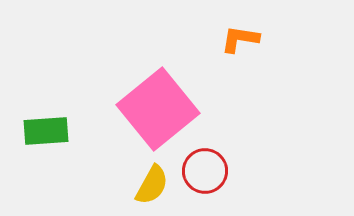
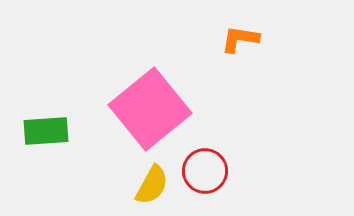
pink square: moved 8 px left
